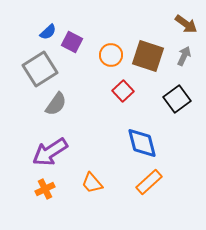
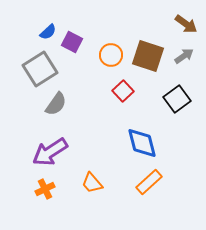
gray arrow: rotated 30 degrees clockwise
